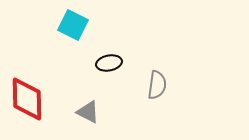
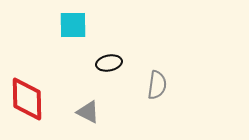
cyan square: rotated 28 degrees counterclockwise
